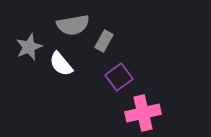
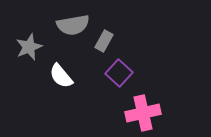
white semicircle: moved 12 px down
purple square: moved 4 px up; rotated 12 degrees counterclockwise
